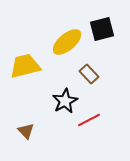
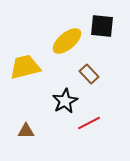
black square: moved 3 px up; rotated 20 degrees clockwise
yellow ellipse: moved 1 px up
yellow trapezoid: moved 1 px down
red line: moved 3 px down
brown triangle: rotated 48 degrees counterclockwise
